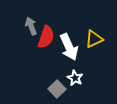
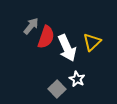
gray arrow: rotated 60 degrees clockwise
yellow triangle: moved 2 px left, 3 px down; rotated 18 degrees counterclockwise
white arrow: moved 2 px left, 1 px down
white star: moved 2 px right, 1 px down
